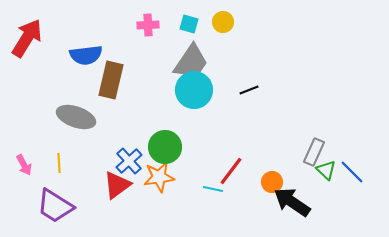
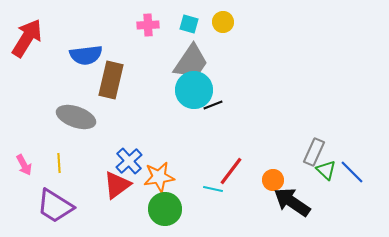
black line: moved 36 px left, 15 px down
green circle: moved 62 px down
orange circle: moved 1 px right, 2 px up
